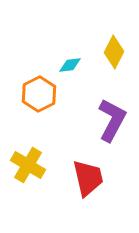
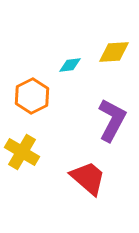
yellow diamond: rotated 60 degrees clockwise
orange hexagon: moved 7 px left, 2 px down
yellow cross: moved 6 px left, 13 px up
red trapezoid: rotated 36 degrees counterclockwise
